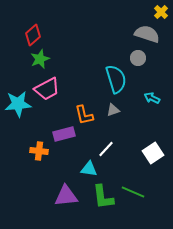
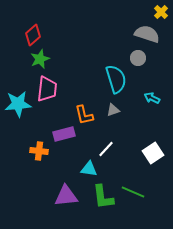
pink trapezoid: rotated 56 degrees counterclockwise
